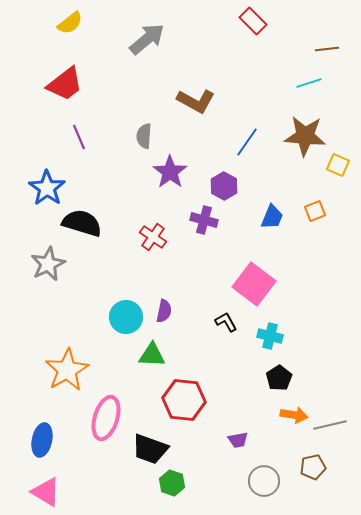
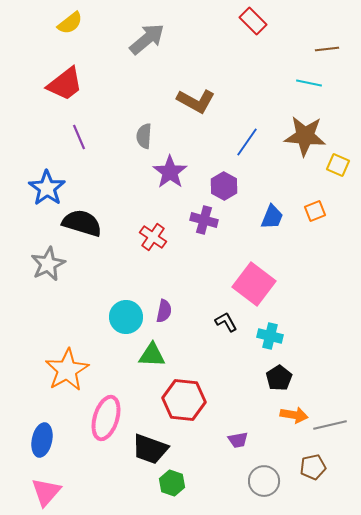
cyan line: rotated 30 degrees clockwise
pink triangle: rotated 40 degrees clockwise
